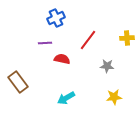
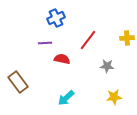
cyan arrow: rotated 12 degrees counterclockwise
